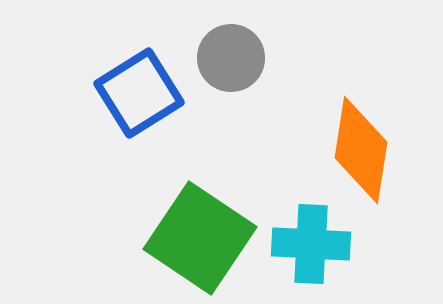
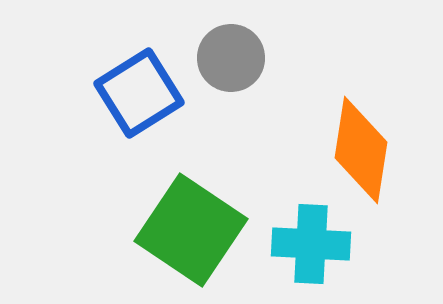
green square: moved 9 px left, 8 px up
